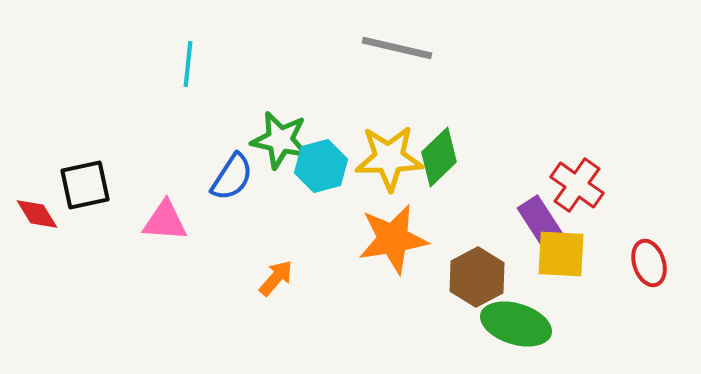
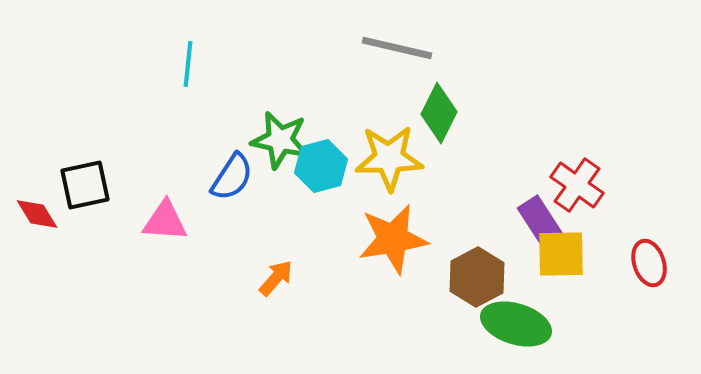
green diamond: moved 44 px up; rotated 20 degrees counterclockwise
yellow square: rotated 4 degrees counterclockwise
